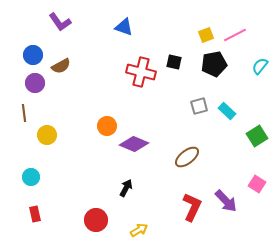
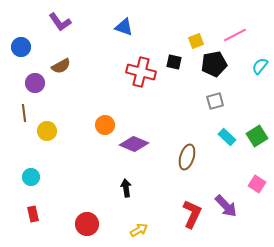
yellow square: moved 10 px left, 6 px down
blue circle: moved 12 px left, 8 px up
gray square: moved 16 px right, 5 px up
cyan rectangle: moved 26 px down
orange circle: moved 2 px left, 1 px up
yellow circle: moved 4 px up
brown ellipse: rotated 35 degrees counterclockwise
black arrow: rotated 36 degrees counterclockwise
purple arrow: moved 5 px down
red L-shape: moved 7 px down
red rectangle: moved 2 px left
red circle: moved 9 px left, 4 px down
